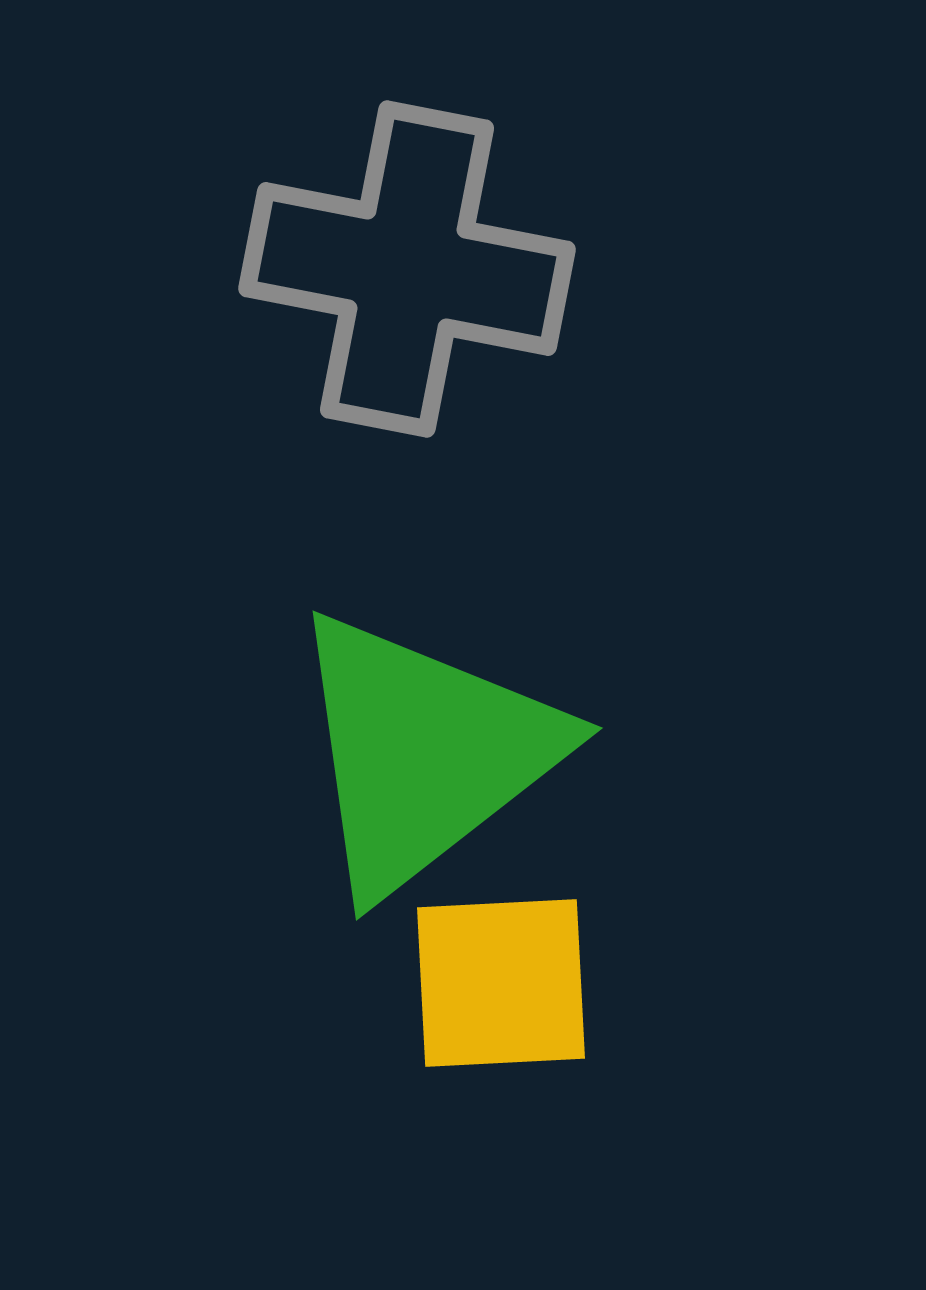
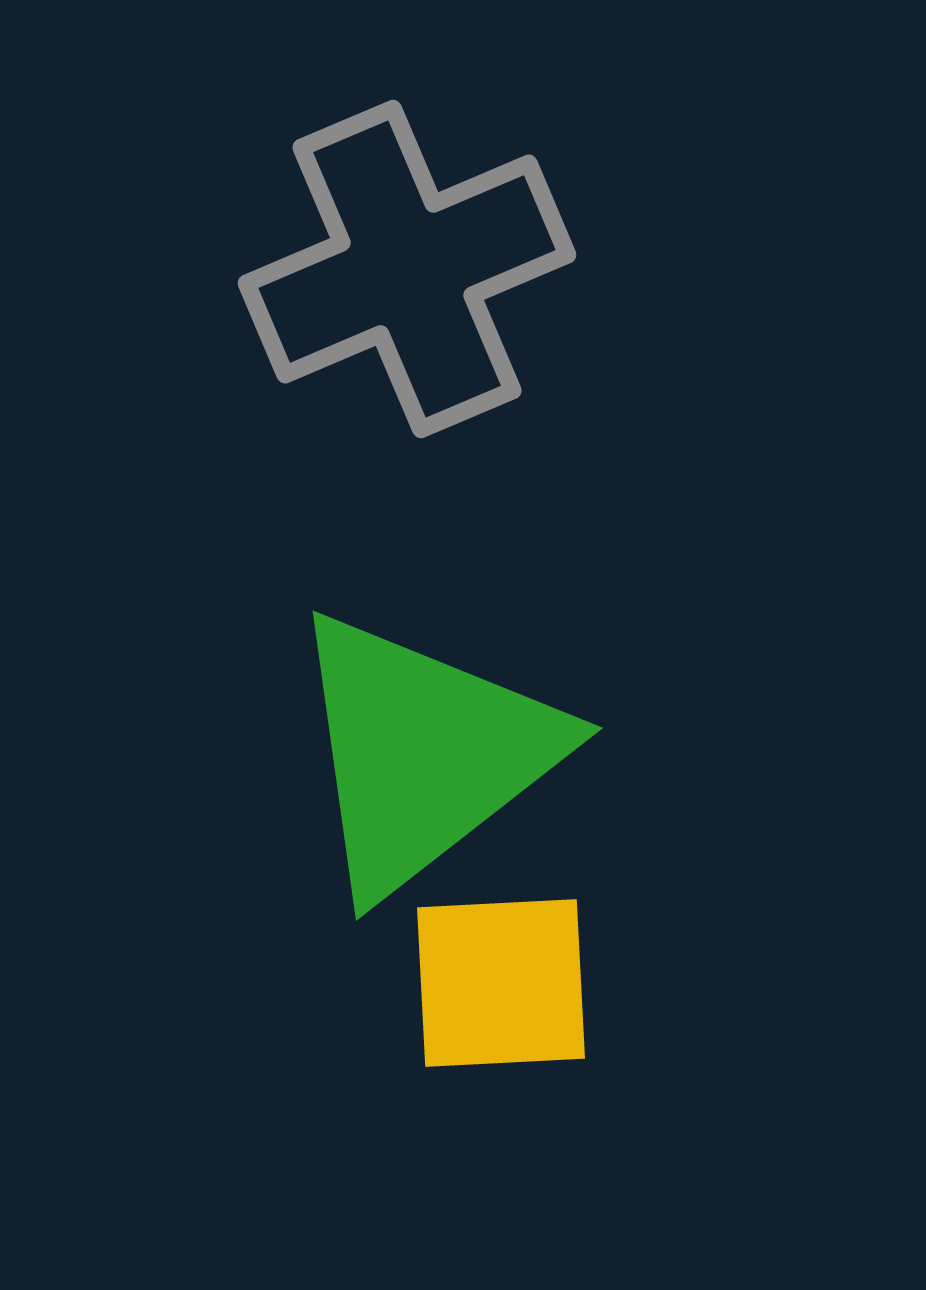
gray cross: rotated 34 degrees counterclockwise
